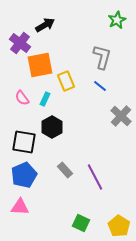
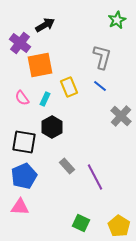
yellow rectangle: moved 3 px right, 6 px down
gray rectangle: moved 2 px right, 4 px up
blue pentagon: moved 1 px down
